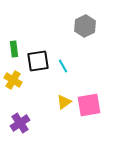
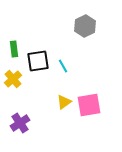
yellow cross: moved 1 px up; rotated 18 degrees clockwise
